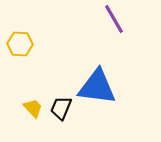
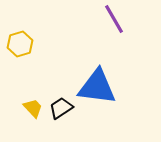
yellow hexagon: rotated 20 degrees counterclockwise
black trapezoid: rotated 35 degrees clockwise
